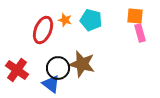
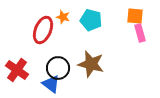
orange star: moved 2 px left, 3 px up
brown star: moved 9 px right
